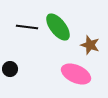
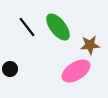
black line: rotated 45 degrees clockwise
brown star: rotated 24 degrees counterclockwise
pink ellipse: moved 3 px up; rotated 56 degrees counterclockwise
